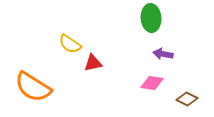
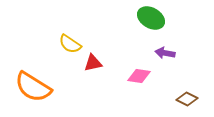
green ellipse: rotated 56 degrees counterclockwise
purple arrow: moved 2 px right, 1 px up
pink diamond: moved 13 px left, 7 px up
